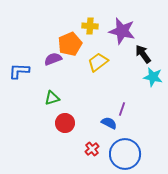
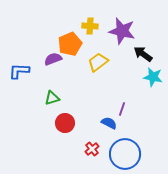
black arrow: rotated 18 degrees counterclockwise
